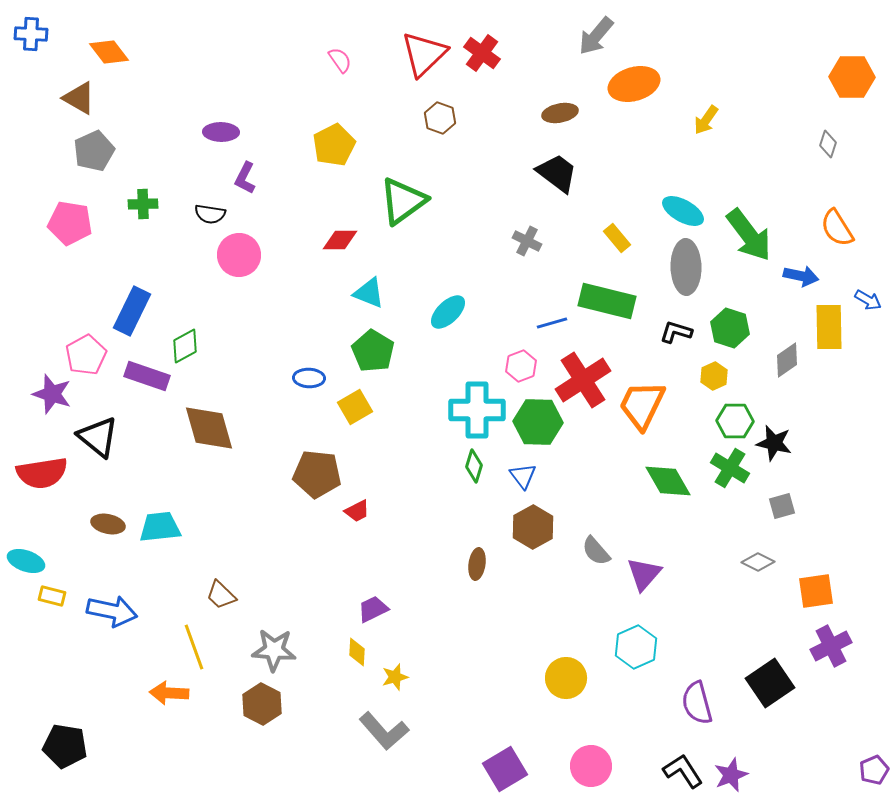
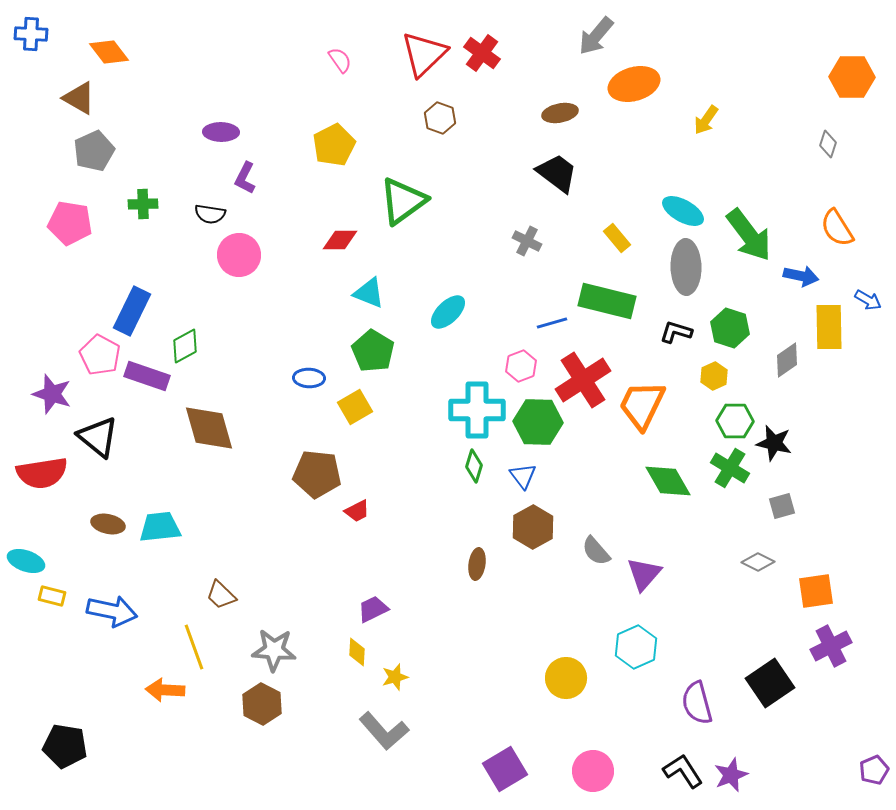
pink pentagon at (86, 355): moved 14 px right; rotated 15 degrees counterclockwise
orange arrow at (169, 693): moved 4 px left, 3 px up
pink circle at (591, 766): moved 2 px right, 5 px down
